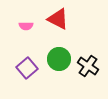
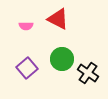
green circle: moved 3 px right
black cross: moved 7 px down
